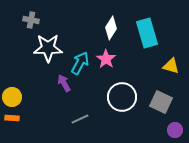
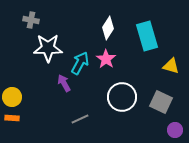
white diamond: moved 3 px left
cyan rectangle: moved 3 px down
